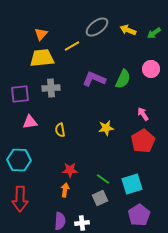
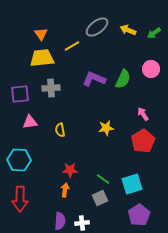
orange triangle: rotated 16 degrees counterclockwise
